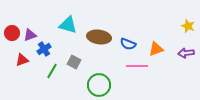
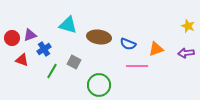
red circle: moved 5 px down
red triangle: rotated 40 degrees clockwise
